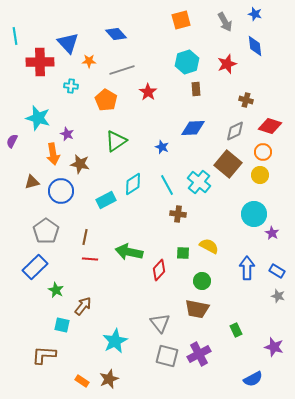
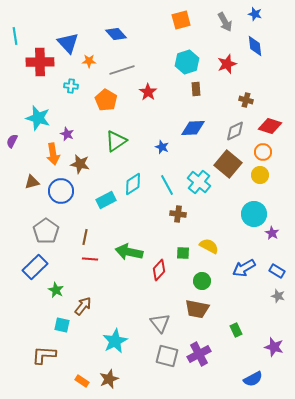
blue arrow at (247, 268): moved 3 px left; rotated 120 degrees counterclockwise
